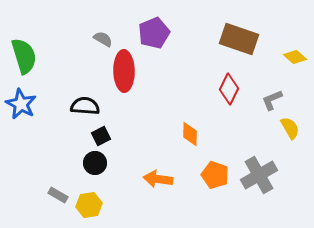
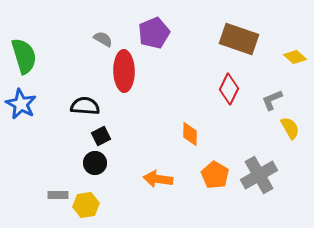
orange pentagon: rotated 12 degrees clockwise
gray rectangle: rotated 30 degrees counterclockwise
yellow hexagon: moved 3 px left
